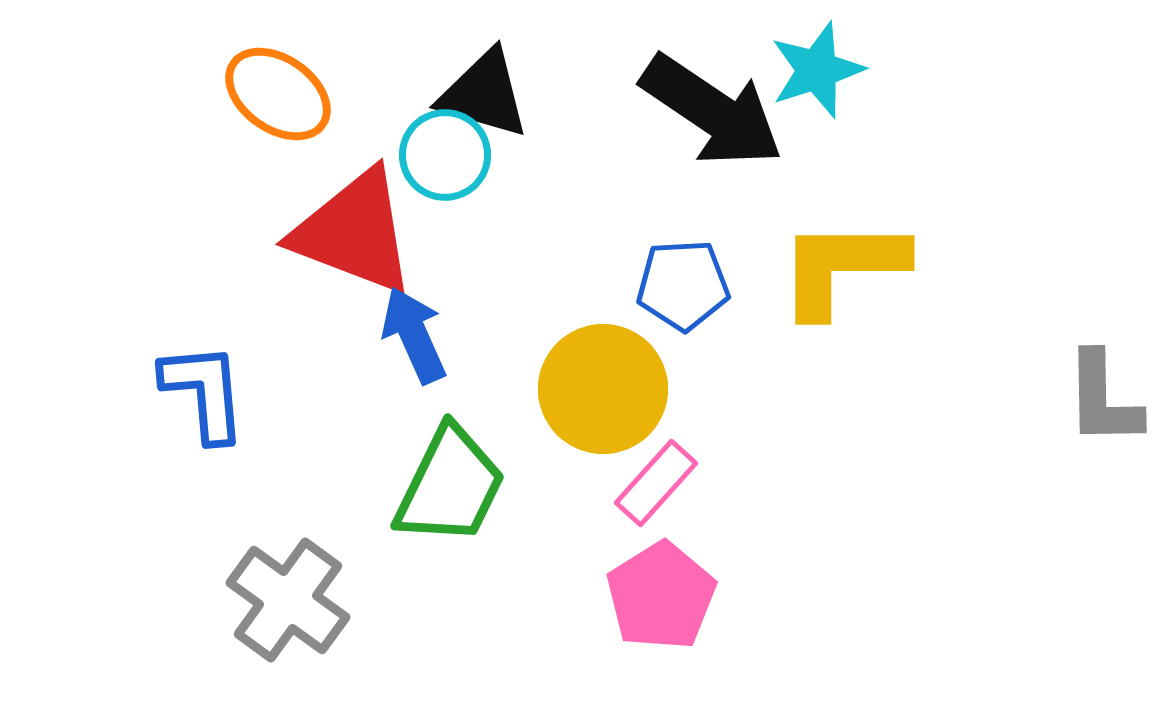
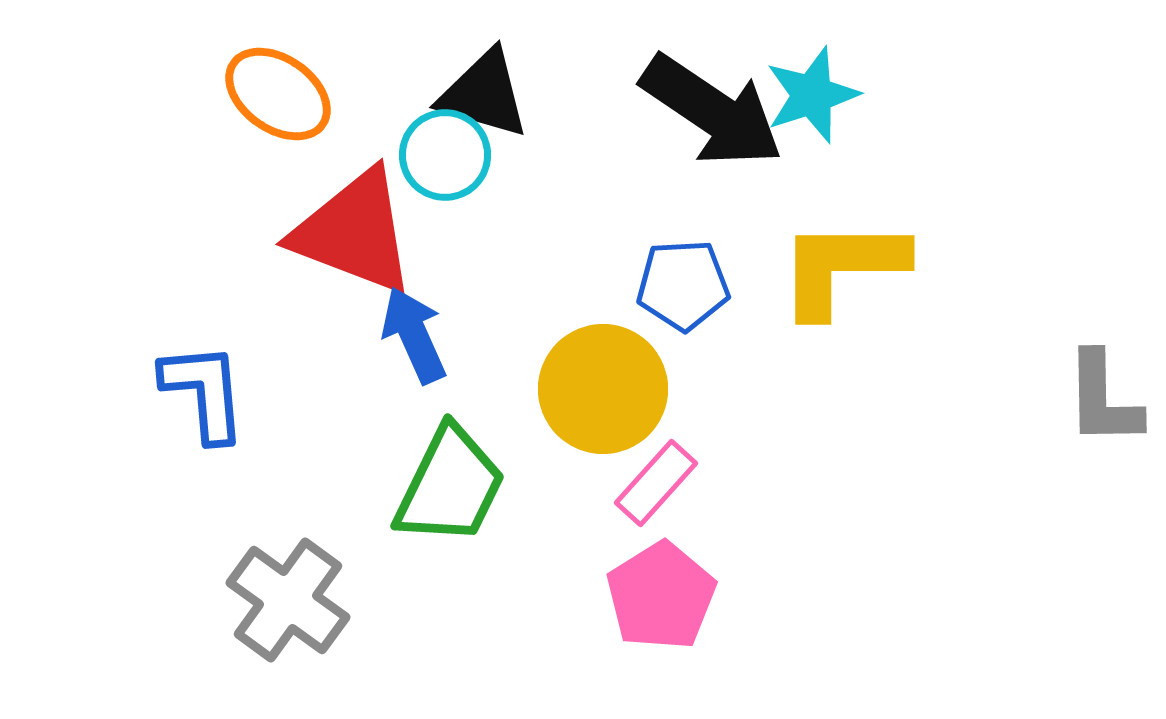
cyan star: moved 5 px left, 25 px down
